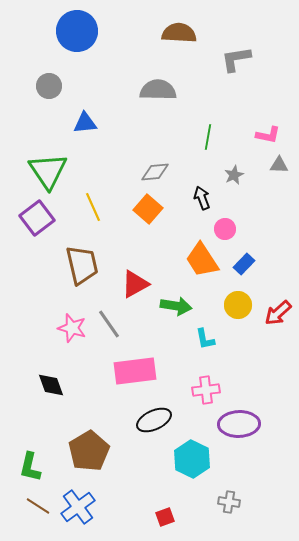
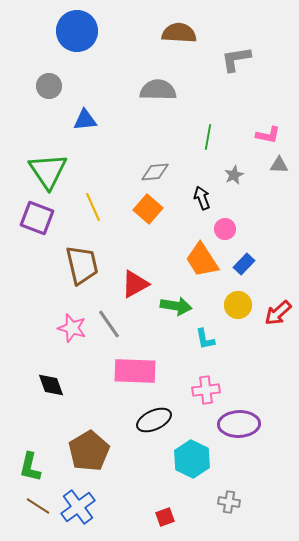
blue triangle: moved 3 px up
purple square: rotated 32 degrees counterclockwise
pink rectangle: rotated 9 degrees clockwise
